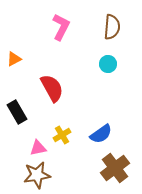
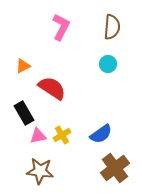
orange triangle: moved 9 px right, 7 px down
red semicircle: rotated 28 degrees counterclockwise
black rectangle: moved 7 px right, 1 px down
pink triangle: moved 12 px up
brown star: moved 3 px right, 4 px up; rotated 16 degrees clockwise
